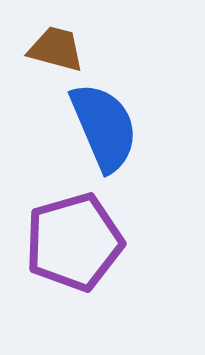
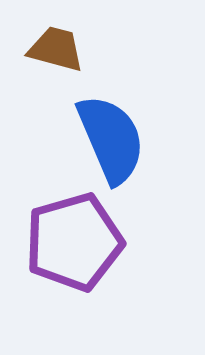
blue semicircle: moved 7 px right, 12 px down
